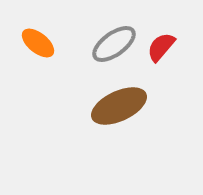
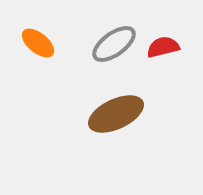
red semicircle: moved 2 px right; rotated 36 degrees clockwise
brown ellipse: moved 3 px left, 8 px down
